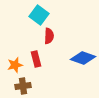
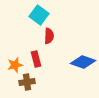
blue diamond: moved 4 px down
brown cross: moved 4 px right, 4 px up
